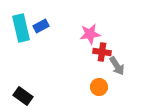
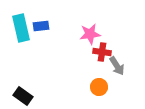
blue rectangle: rotated 21 degrees clockwise
